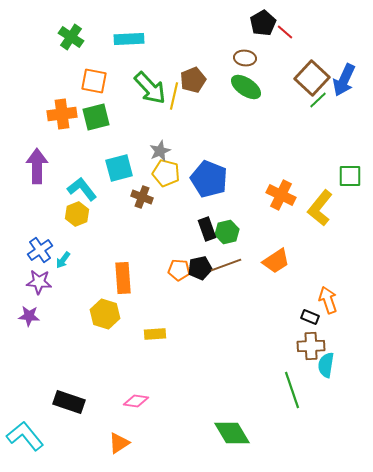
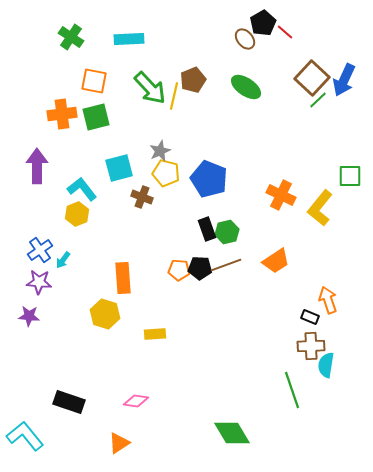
brown ellipse at (245, 58): moved 19 px up; rotated 45 degrees clockwise
black pentagon at (200, 268): rotated 15 degrees clockwise
